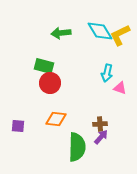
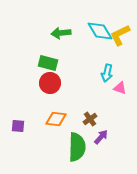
green rectangle: moved 4 px right, 3 px up
brown cross: moved 10 px left, 5 px up; rotated 32 degrees counterclockwise
